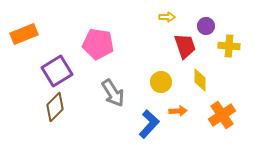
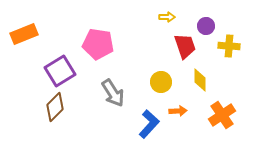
purple square: moved 3 px right
